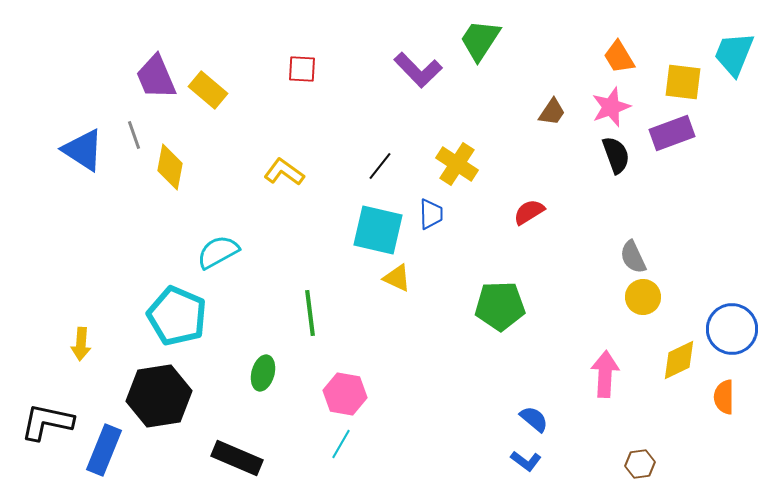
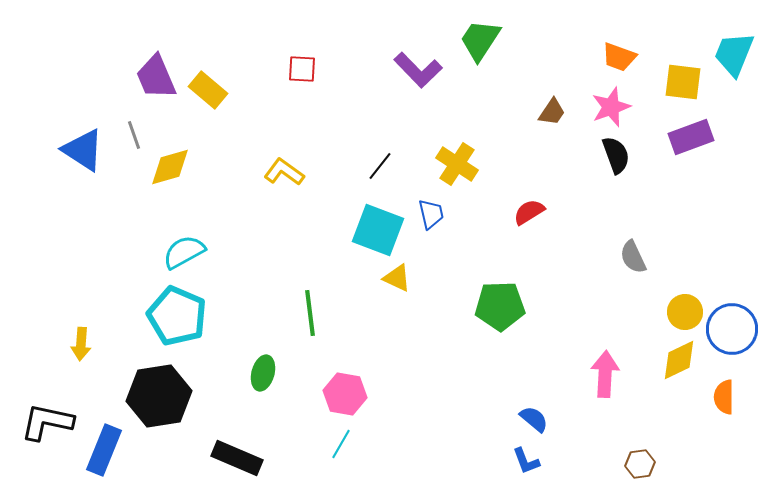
orange trapezoid at (619, 57): rotated 39 degrees counterclockwise
purple rectangle at (672, 133): moved 19 px right, 4 px down
yellow diamond at (170, 167): rotated 63 degrees clockwise
blue trapezoid at (431, 214): rotated 12 degrees counterclockwise
cyan square at (378, 230): rotated 8 degrees clockwise
cyan semicircle at (218, 252): moved 34 px left
yellow circle at (643, 297): moved 42 px right, 15 px down
blue L-shape at (526, 461): rotated 32 degrees clockwise
